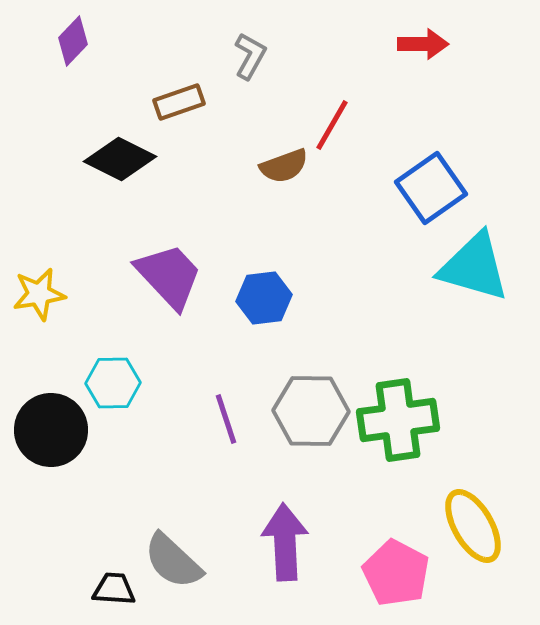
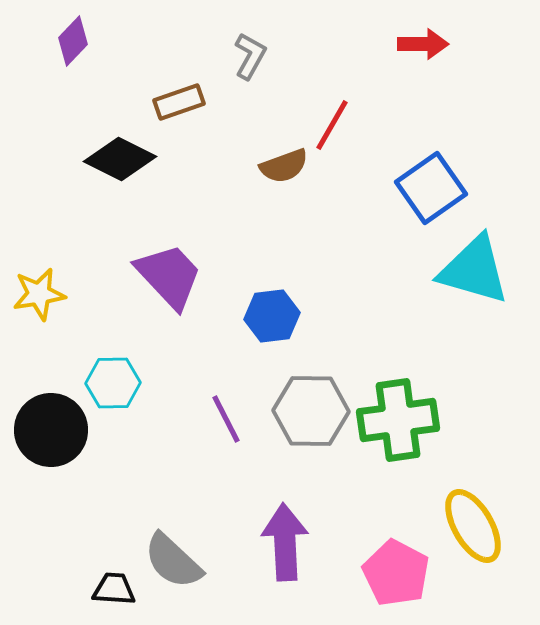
cyan triangle: moved 3 px down
blue hexagon: moved 8 px right, 18 px down
purple line: rotated 9 degrees counterclockwise
